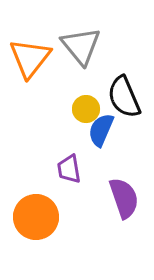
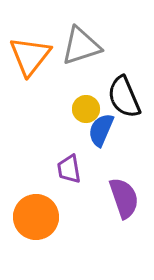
gray triangle: rotated 51 degrees clockwise
orange triangle: moved 2 px up
